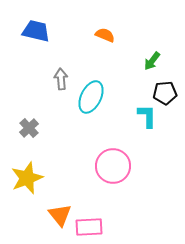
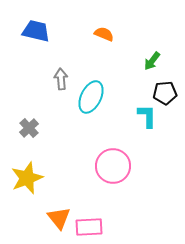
orange semicircle: moved 1 px left, 1 px up
orange triangle: moved 1 px left, 3 px down
